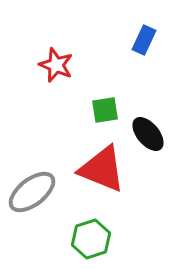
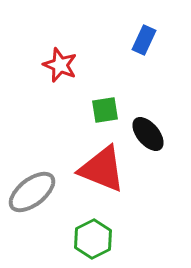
red star: moved 4 px right
green hexagon: moved 2 px right; rotated 9 degrees counterclockwise
